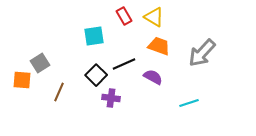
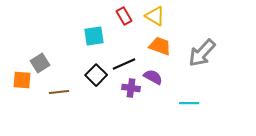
yellow triangle: moved 1 px right, 1 px up
orange trapezoid: moved 1 px right
brown line: rotated 60 degrees clockwise
purple cross: moved 20 px right, 10 px up
cyan line: rotated 18 degrees clockwise
